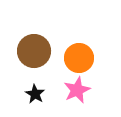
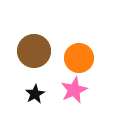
pink star: moved 3 px left
black star: rotated 12 degrees clockwise
